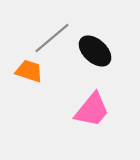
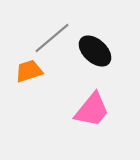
orange trapezoid: rotated 36 degrees counterclockwise
